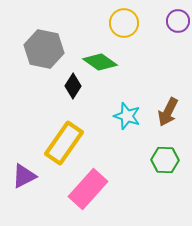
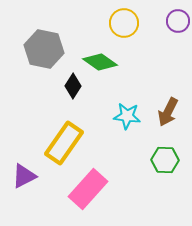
cyan star: rotated 12 degrees counterclockwise
